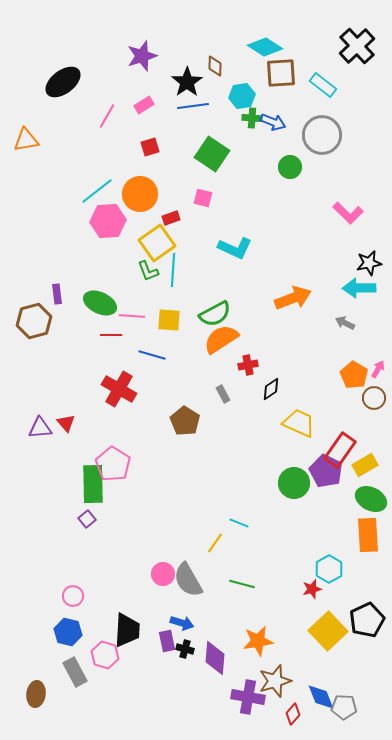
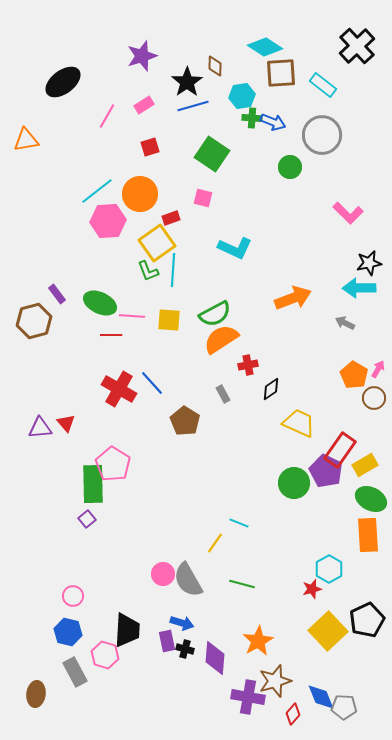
blue line at (193, 106): rotated 8 degrees counterclockwise
purple rectangle at (57, 294): rotated 30 degrees counterclockwise
blue line at (152, 355): moved 28 px down; rotated 32 degrees clockwise
orange star at (258, 641): rotated 20 degrees counterclockwise
